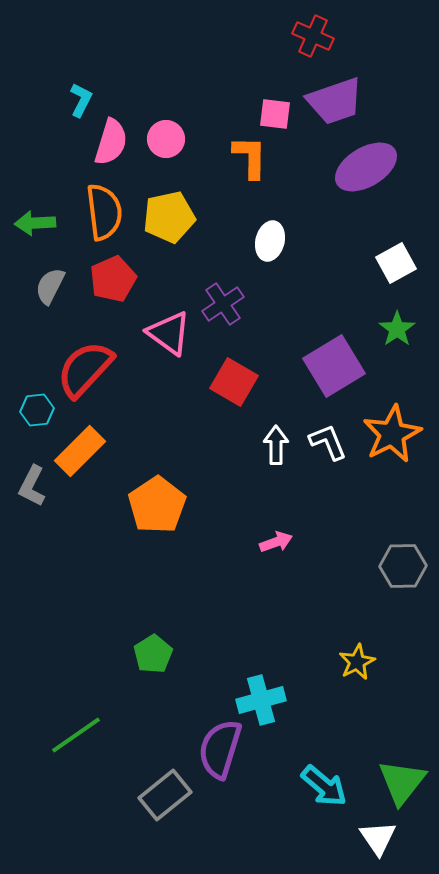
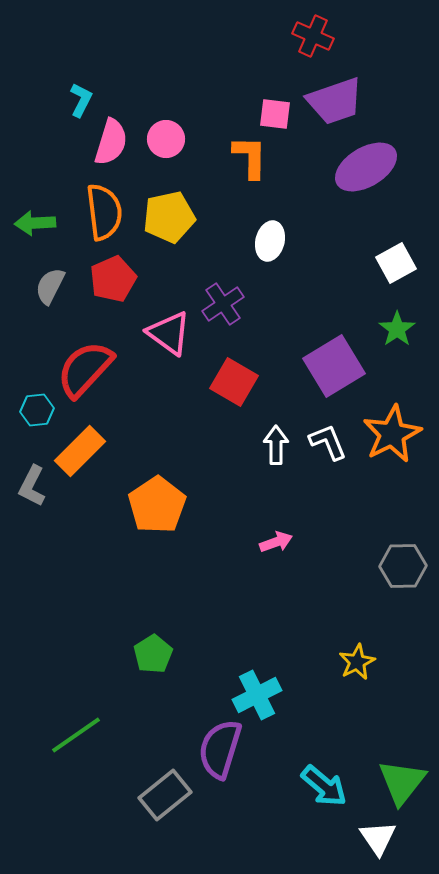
cyan cross: moved 4 px left, 5 px up; rotated 12 degrees counterclockwise
